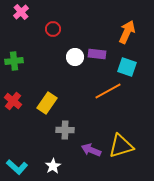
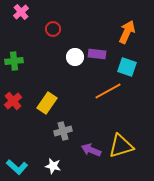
red cross: rotated 12 degrees clockwise
gray cross: moved 2 px left, 1 px down; rotated 18 degrees counterclockwise
white star: rotated 28 degrees counterclockwise
